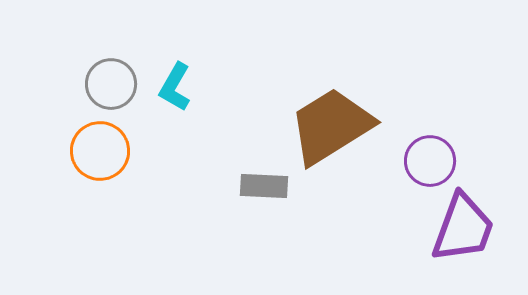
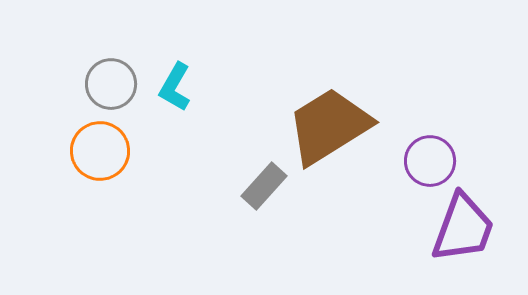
brown trapezoid: moved 2 px left
gray rectangle: rotated 51 degrees counterclockwise
